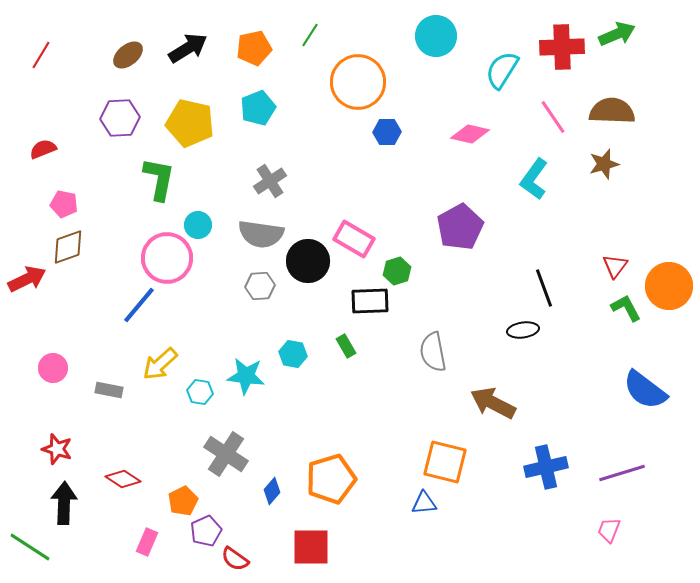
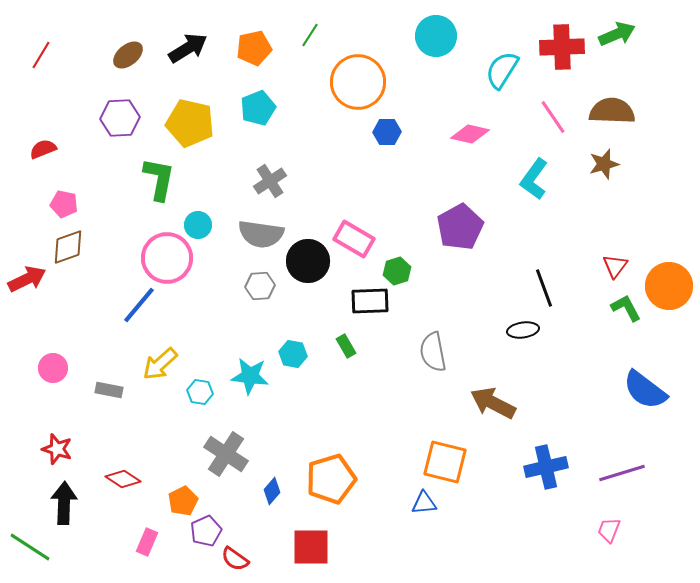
cyan star at (246, 376): moved 4 px right
